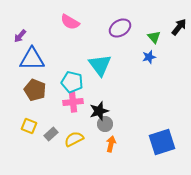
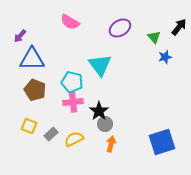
blue star: moved 16 px right
black star: rotated 18 degrees counterclockwise
